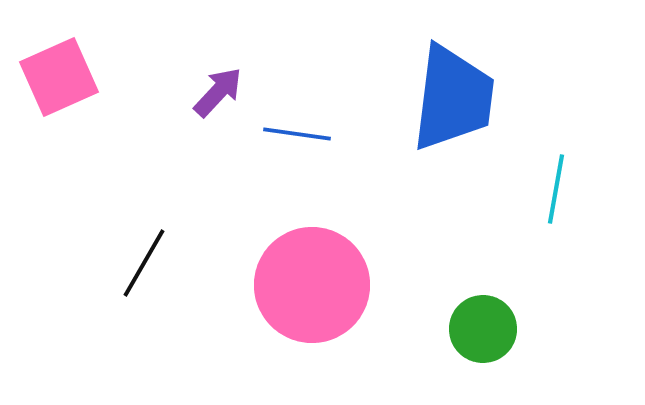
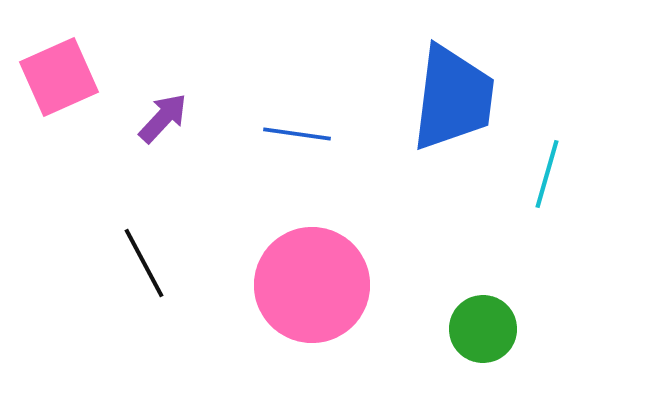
purple arrow: moved 55 px left, 26 px down
cyan line: moved 9 px left, 15 px up; rotated 6 degrees clockwise
black line: rotated 58 degrees counterclockwise
